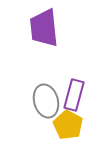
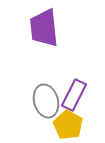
purple rectangle: rotated 12 degrees clockwise
